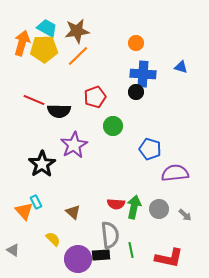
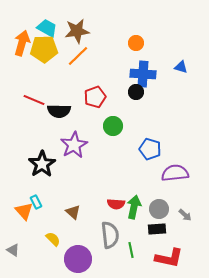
black rectangle: moved 56 px right, 26 px up
